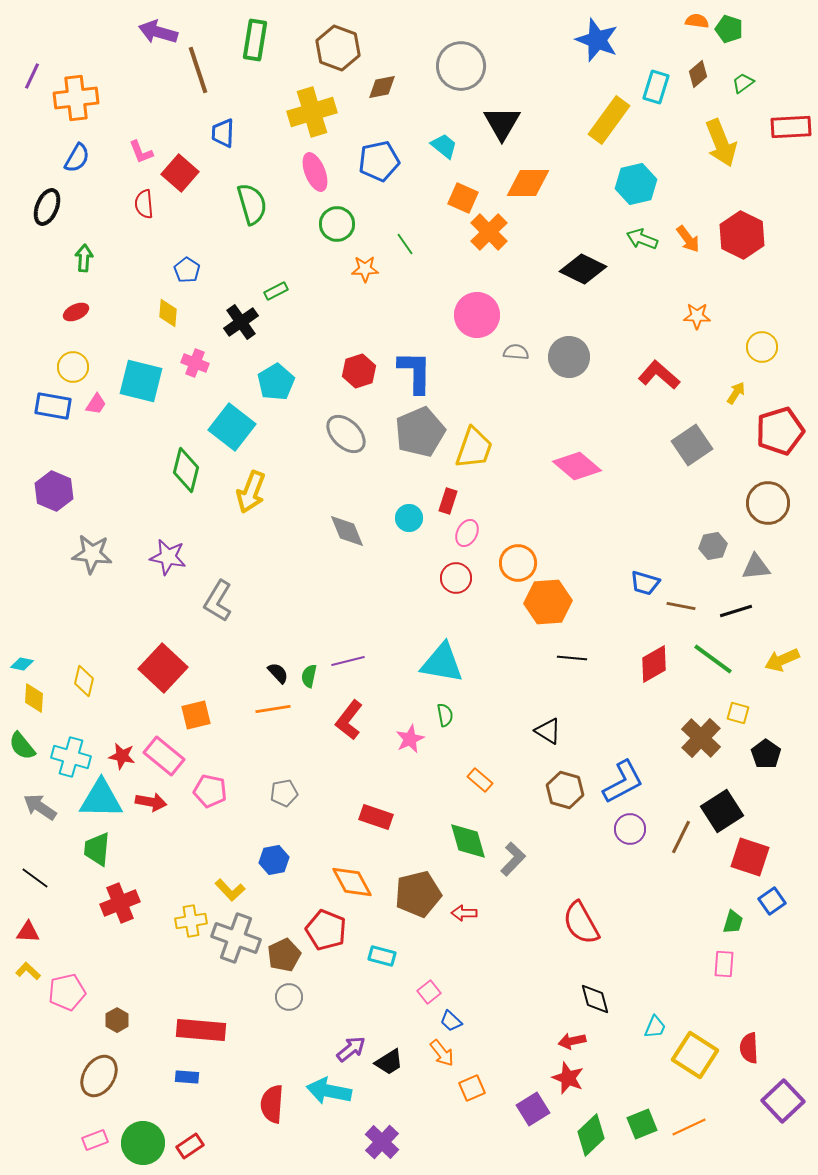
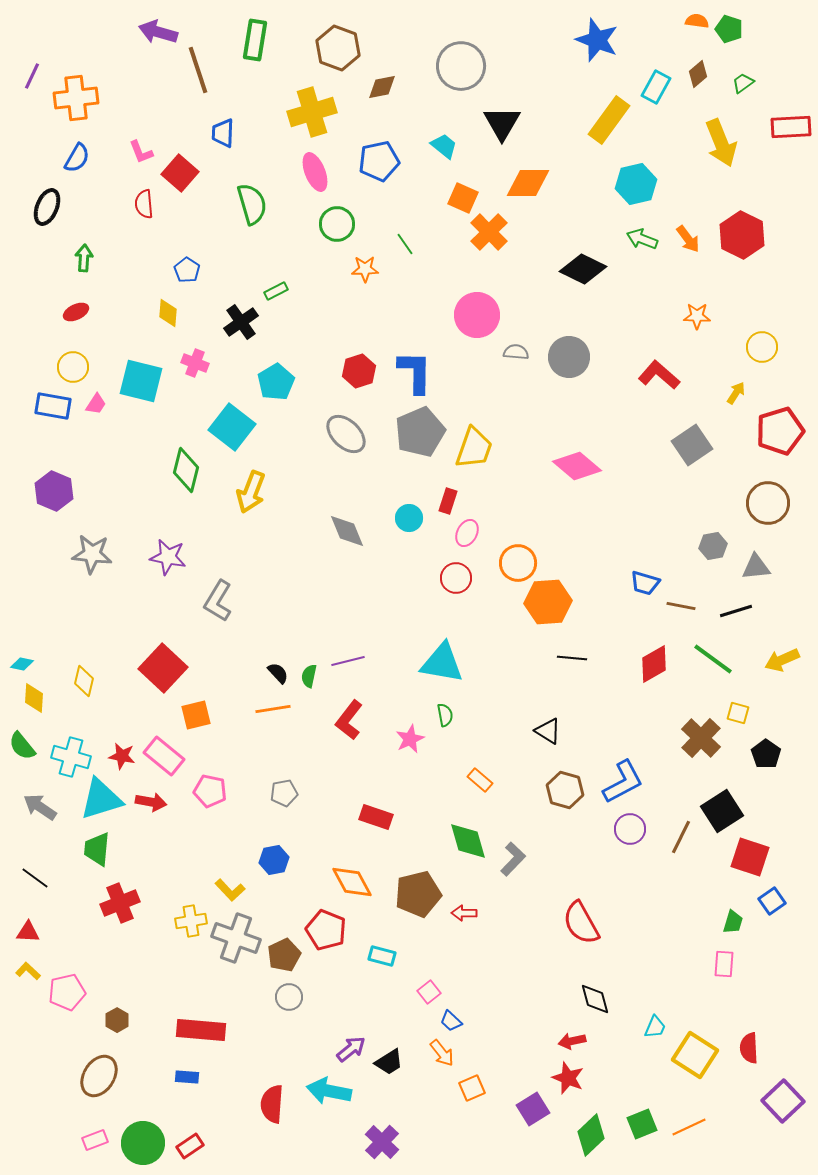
cyan rectangle at (656, 87): rotated 12 degrees clockwise
cyan triangle at (101, 799): rotated 18 degrees counterclockwise
